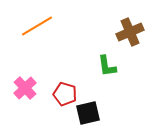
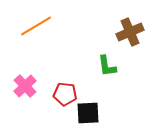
orange line: moved 1 px left
pink cross: moved 2 px up
red pentagon: rotated 10 degrees counterclockwise
black square: rotated 10 degrees clockwise
